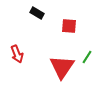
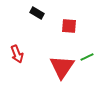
green line: rotated 32 degrees clockwise
